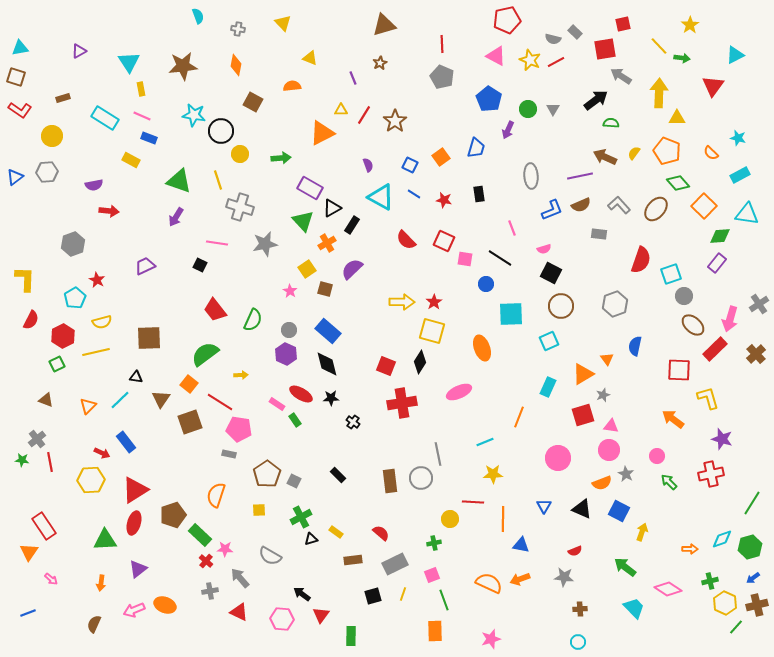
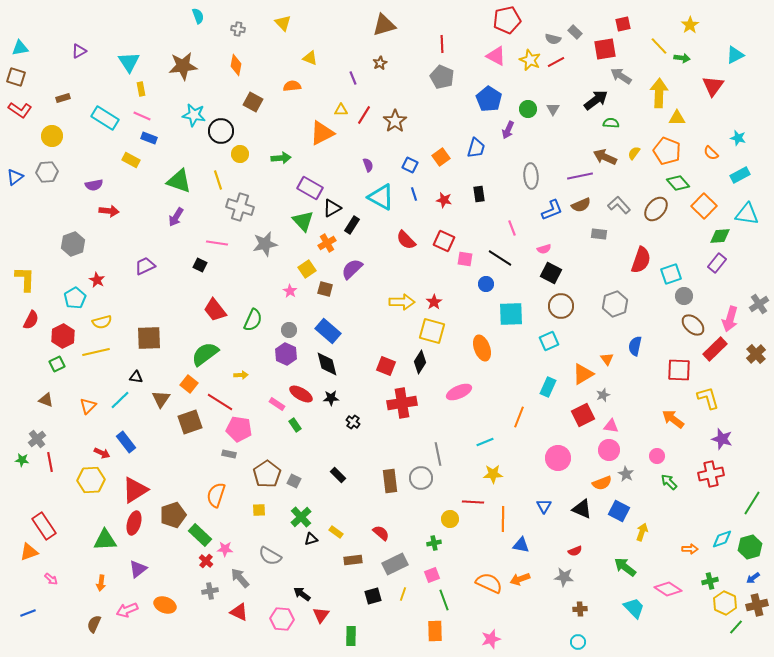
blue line at (414, 194): rotated 40 degrees clockwise
red square at (583, 415): rotated 10 degrees counterclockwise
green rectangle at (295, 420): moved 5 px down
green cross at (301, 517): rotated 15 degrees counterclockwise
orange triangle at (29, 552): rotated 36 degrees clockwise
pink arrow at (134, 610): moved 7 px left
